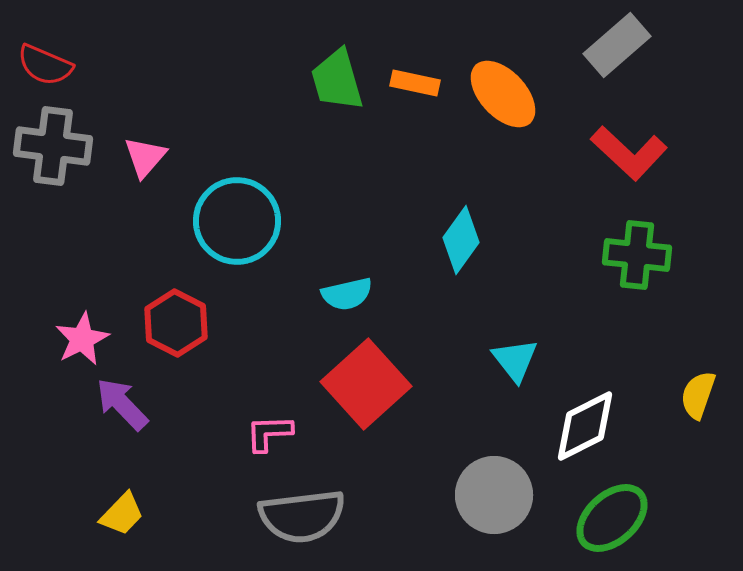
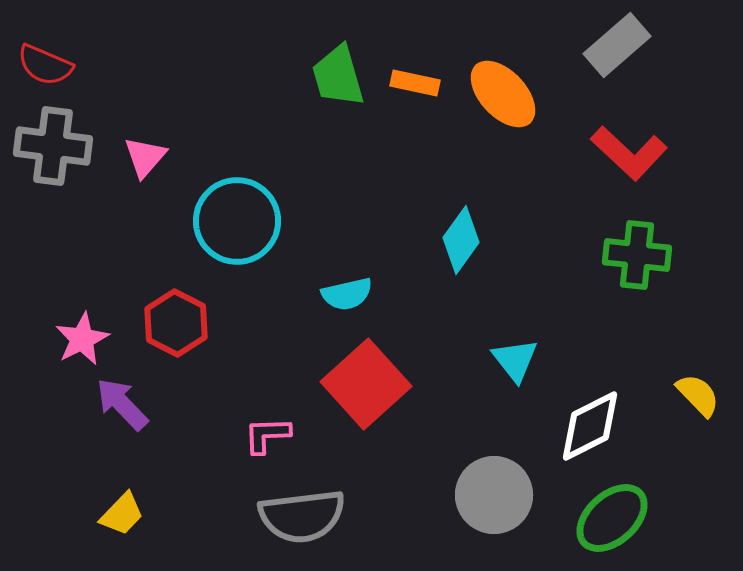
green trapezoid: moved 1 px right, 4 px up
yellow semicircle: rotated 117 degrees clockwise
white diamond: moved 5 px right
pink L-shape: moved 2 px left, 2 px down
